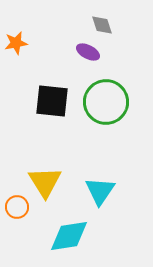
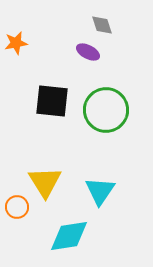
green circle: moved 8 px down
